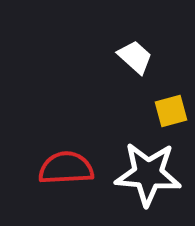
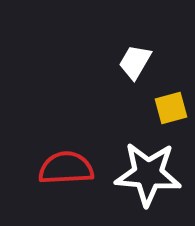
white trapezoid: moved 5 px down; rotated 102 degrees counterclockwise
yellow square: moved 3 px up
